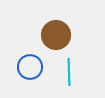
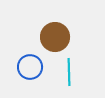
brown circle: moved 1 px left, 2 px down
